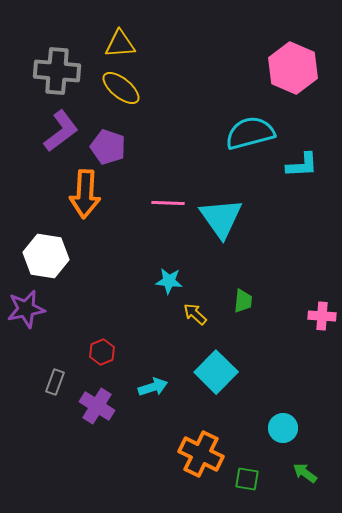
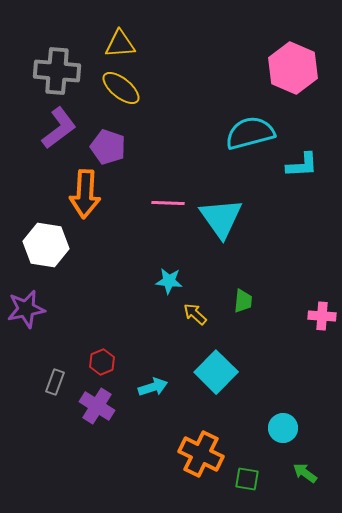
purple L-shape: moved 2 px left, 3 px up
white hexagon: moved 11 px up
red hexagon: moved 10 px down
